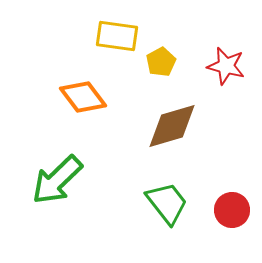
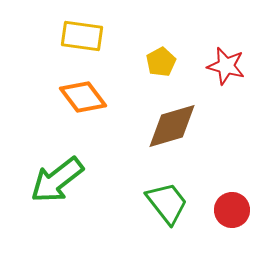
yellow rectangle: moved 35 px left
green arrow: rotated 6 degrees clockwise
